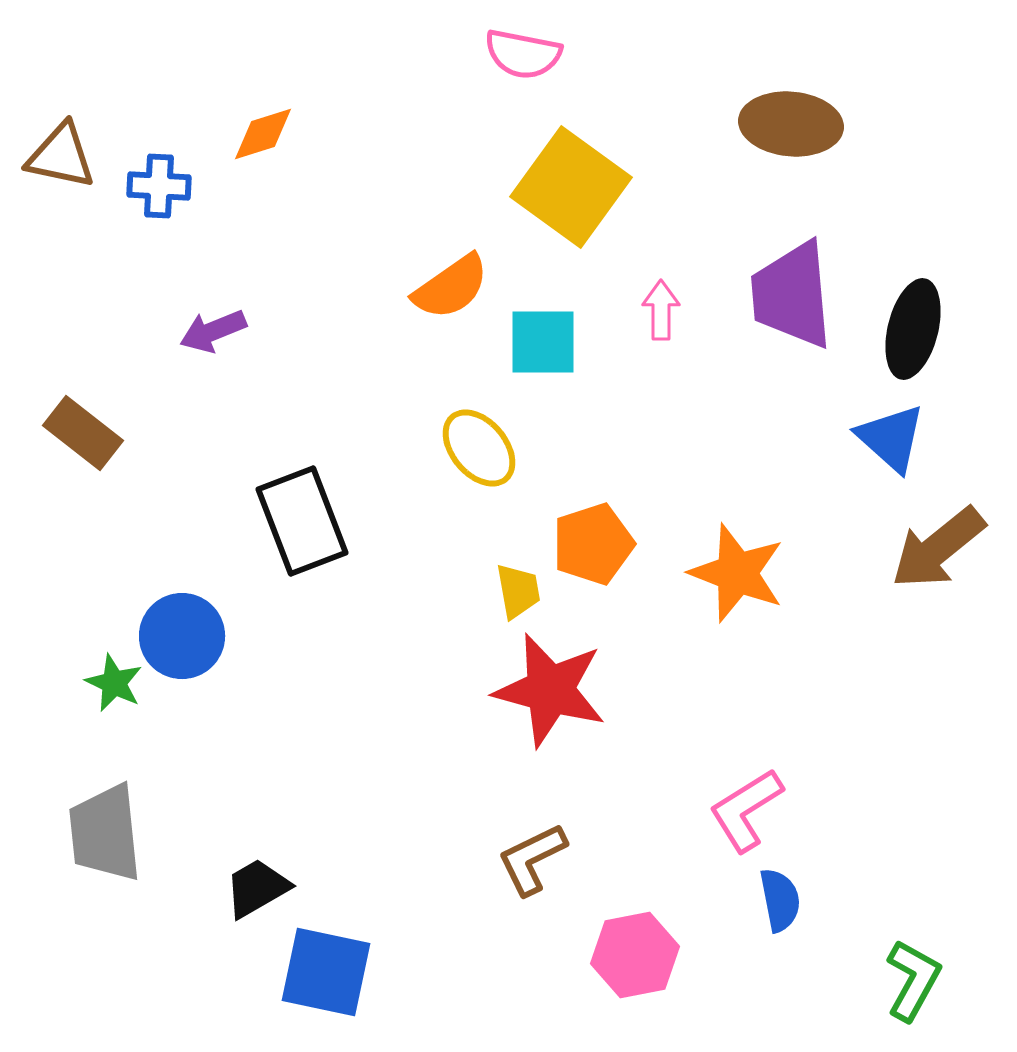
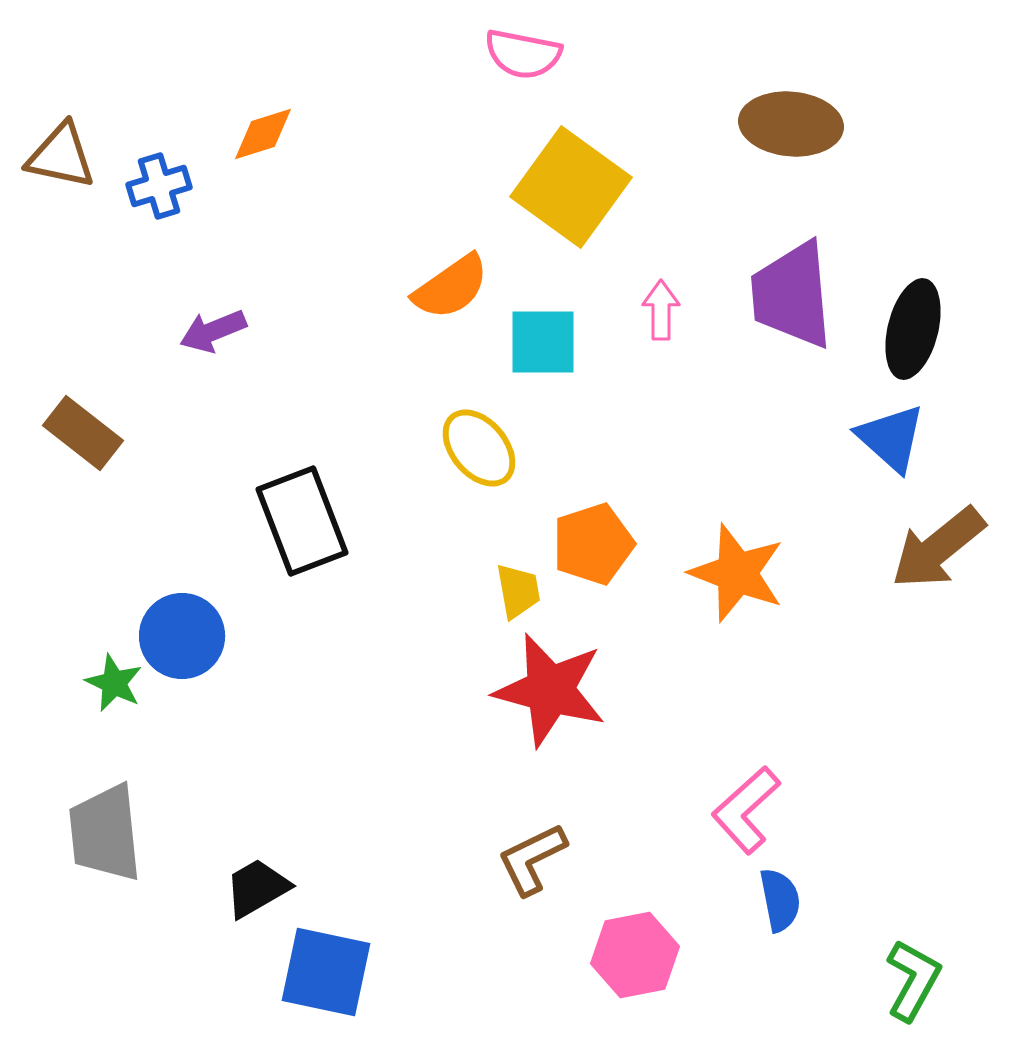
blue cross: rotated 20 degrees counterclockwise
pink L-shape: rotated 10 degrees counterclockwise
